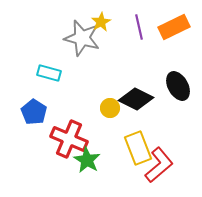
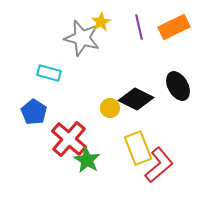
red cross: rotated 18 degrees clockwise
